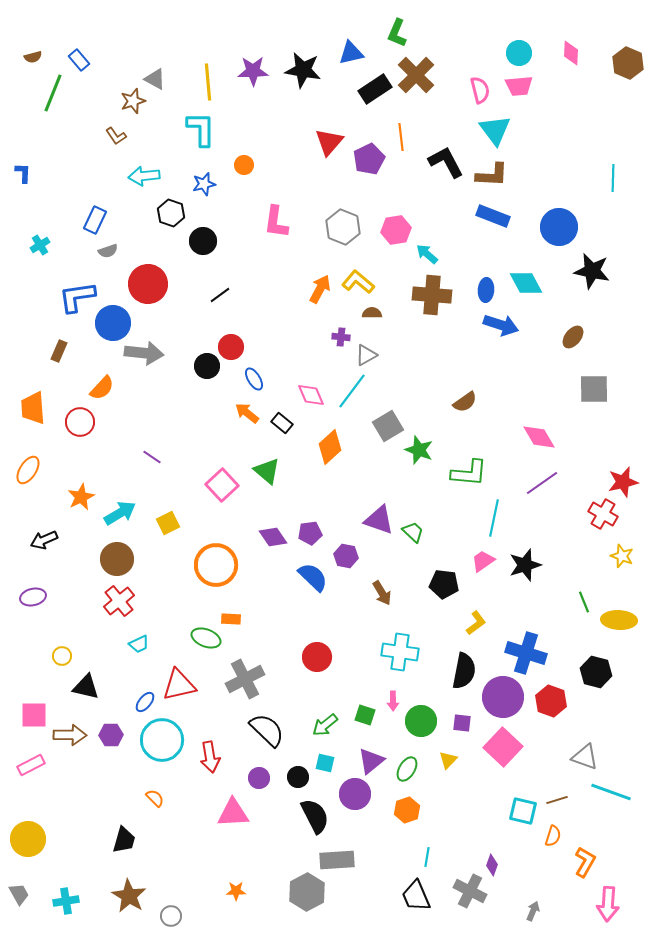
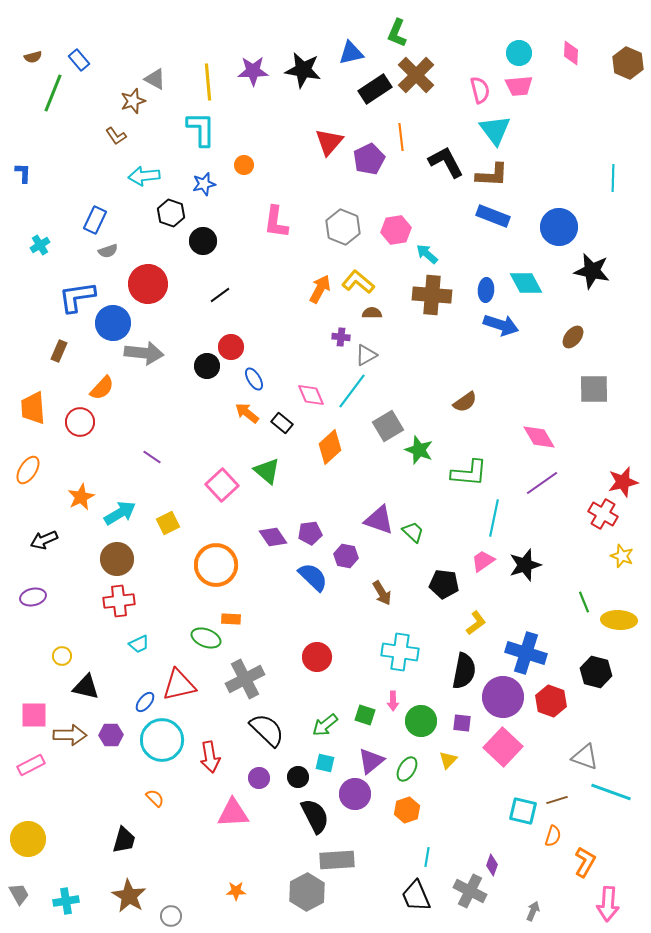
red cross at (119, 601): rotated 32 degrees clockwise
